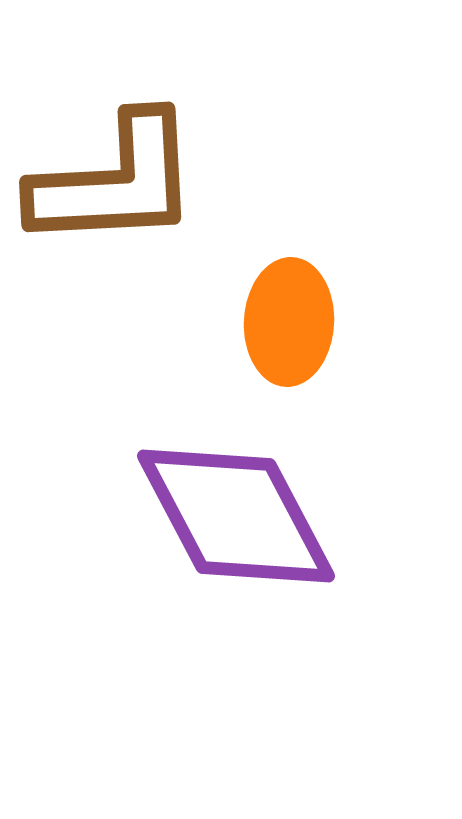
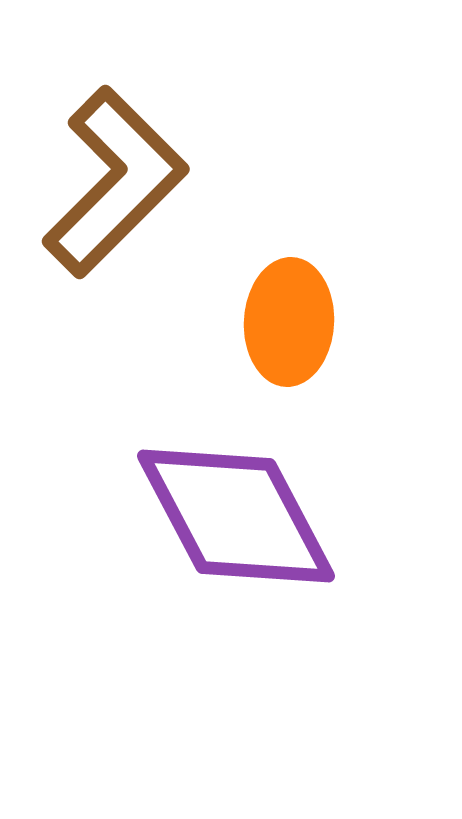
brown L-shape: rotated 42 degrees counterclockwise
